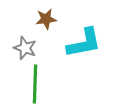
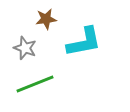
cyan L-shape: moved 1 px up
green line: rotated 66 degrees clockwise
